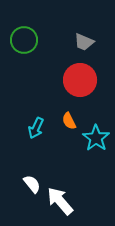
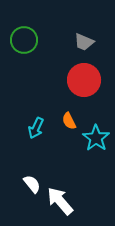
red circle: moved 4 px right
